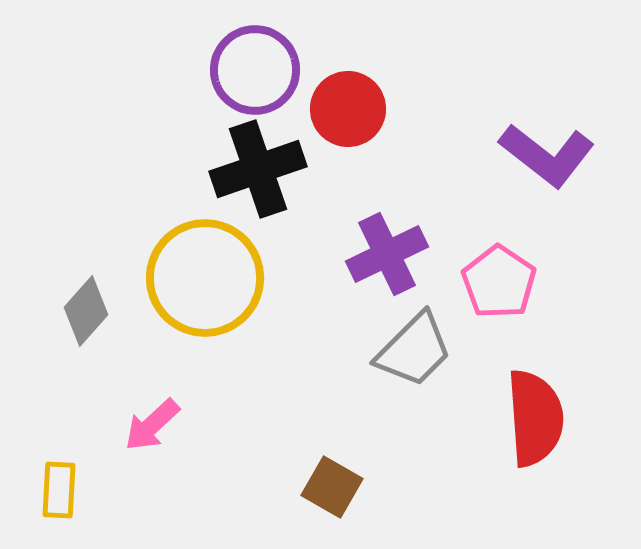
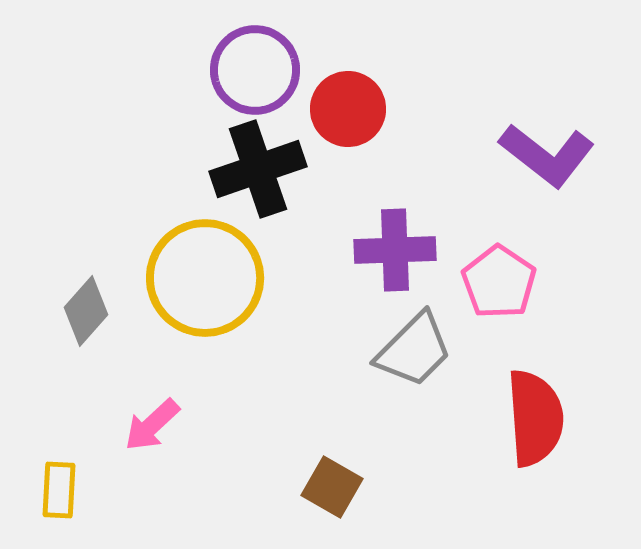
purple cross: moved 8 px right, 4 px up; rotated 24 degrees clockwise
